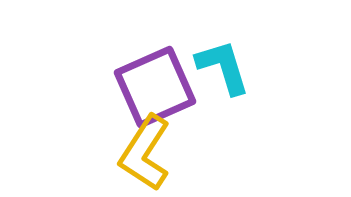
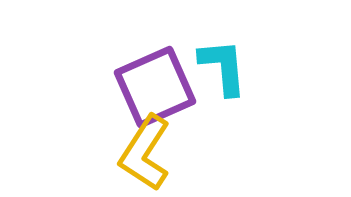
cyan L-shape: rotated 12 degrees clockwise
